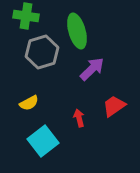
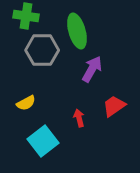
gray hexagon: moved 2 px up; rotated 16 degrees clockwise
purple arrow: rotated 16 degrees counterclockwise
yellow semicircle: moved 3 px left
